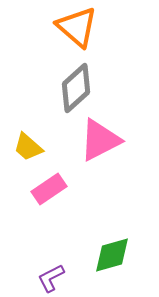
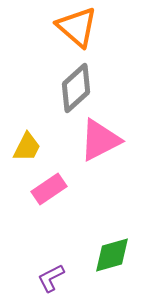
yellow trapezoid: moved 1 px left; rotated 104 degrees counterclockwise
